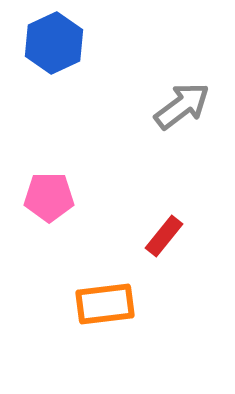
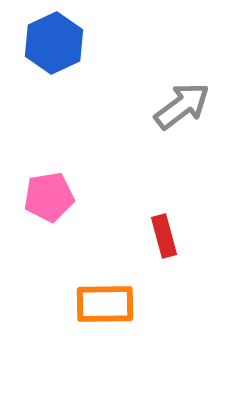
pink pentagon: rotated 9 degrees counterclockwise
red rectangle: rotated 54 degrees counterclockwise
orange rectangle: rotated 6 degrees clockwise
